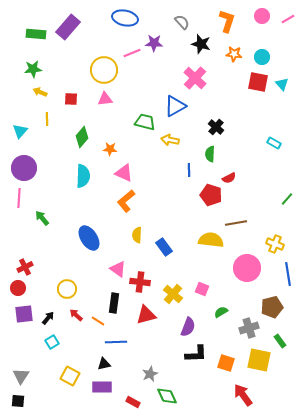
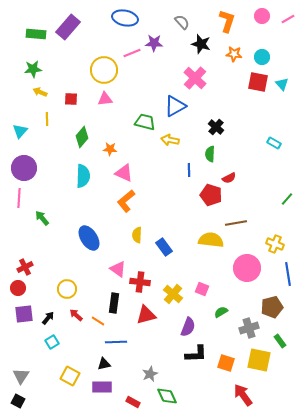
black square at (18, 401): rotated 24 degrees clockwise
